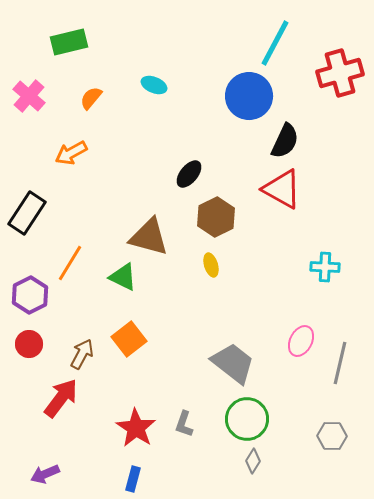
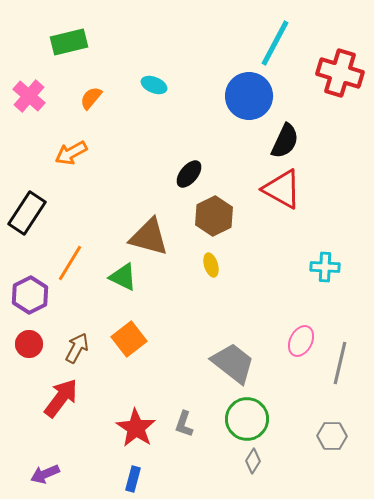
red cross: rotated 33 degrees clockwise
brown hexagon: moved 2 px left, 1 px up
brown arrow: moved 5 px left, 6 px up
